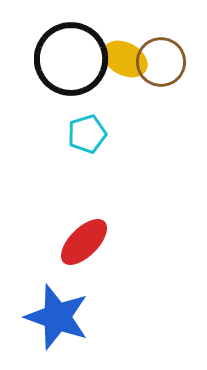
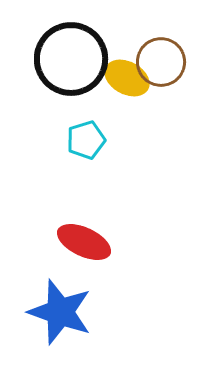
yellow ellipse: moved 2 px right, 19 px down
cyan pentagon: moved 1 px left, 6 px down
red ellipse: rotated 70 degrees clockwise
blue star: moved 3 px right, 5 px up
